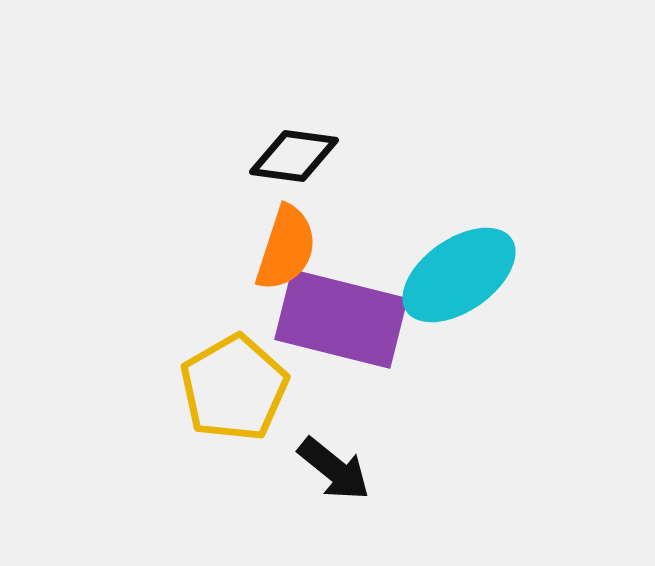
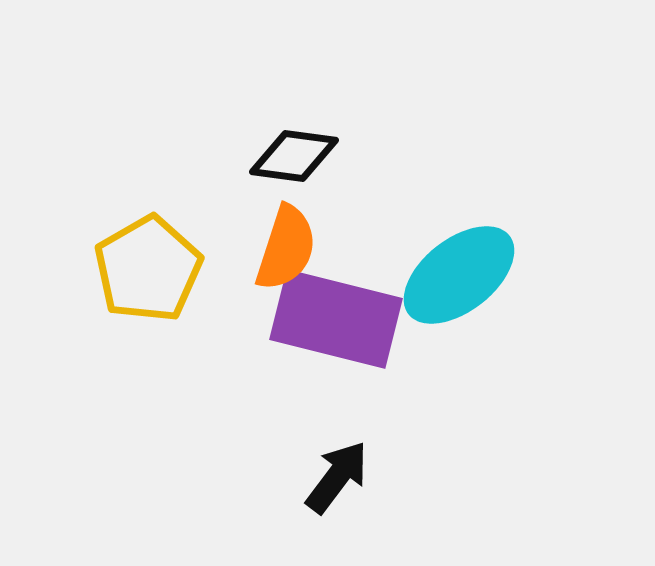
cyan ellipse: rotated 3 degrees counterclockwise
purple rectangle: moved 5 px left
yellow pentagon: moved 86 px left, 119 px up
black arrow: moved 3 px right, 8 px down; rotated 92 degrees counterclockwise
